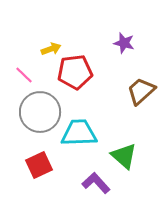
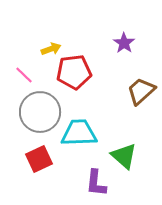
purple star: rotated 20 degrees clockwise
red pentagon: moved 1 px left
red square: moved 6 px up
purple L-shape: rotated 132 degrees counterclockwise
